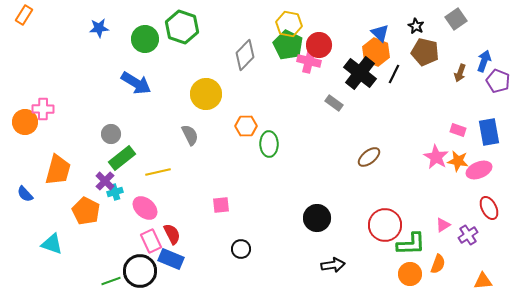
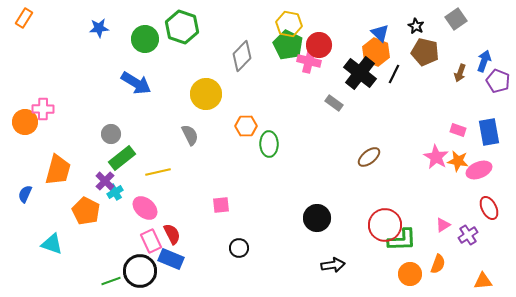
orange rectangle at (24, 15): moved 3 px down
gray diamond at (245, 55): moved 3 px left, 1 px down
cyan cross at (115, 192): rotated 14 degrees counterclockwise
blue semicircle at (25, 194): rotated 66 degrees clockwise
green L-shape at (411, 244): moved 9 px left, 4 px up
black circle at (241, 249): moved 2 px left, 1 px up
